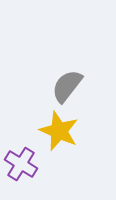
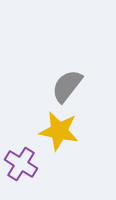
yellow star: rotated 12 degrees counterclockwise
